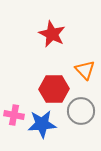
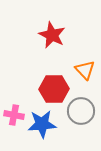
red star: moved 1 px down
